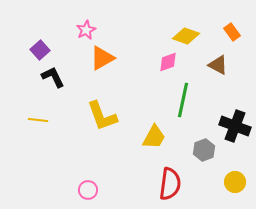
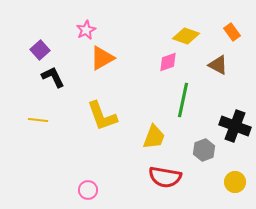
yellow trapezoid: rotated 8 degrees counterclockwise
red semicircle: moved 5 px left, 7 px up; rotated 92 degrees clockwise
